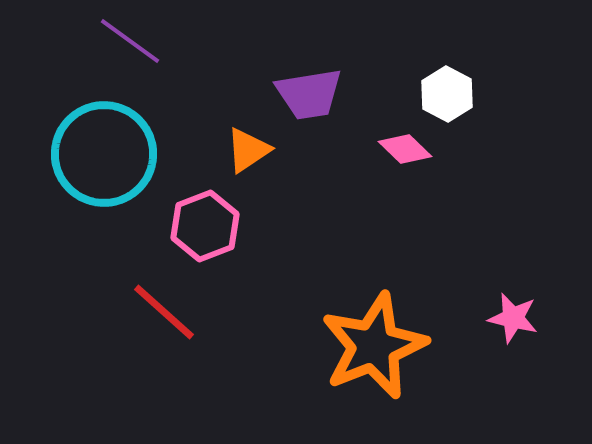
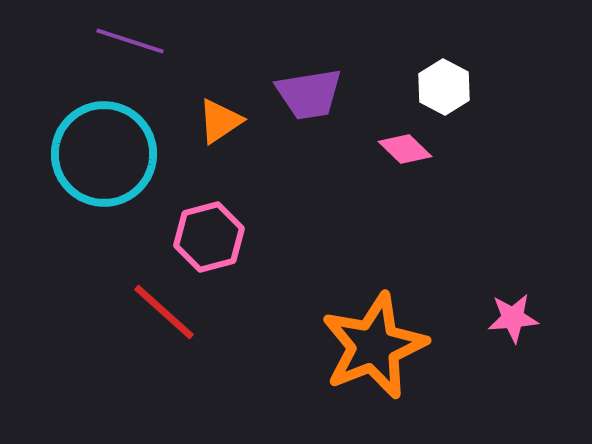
purple line: rotated 18 degrees counterclockwise
white hexagon: moved 3 px left, 7 px up
orange triangle: moved 28 px left, 29 px up
pink hexagon: moved 4 px right, 11 px down; rotated 6 degrees clockwise
pink star: rotated 18 degrees counterclockwise
